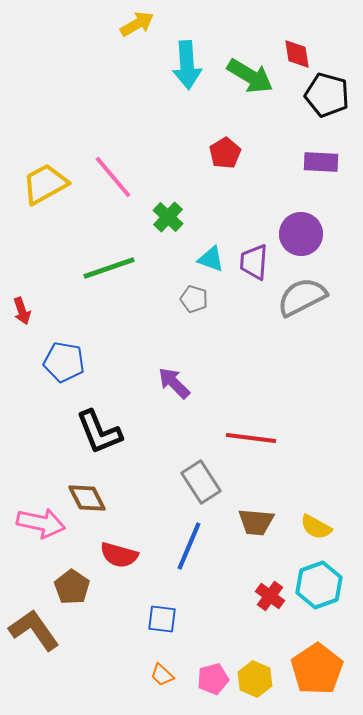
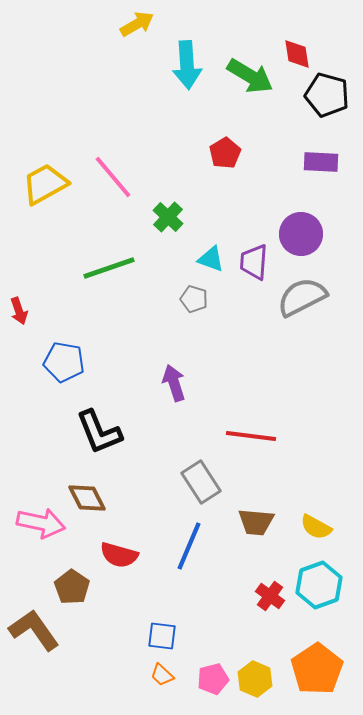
red arrow: moved 3 px left
purple arrow: rotated 27 degrees clockwise
red line: moved 2 px up
blue square: moved 17 px down
